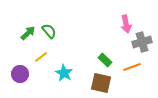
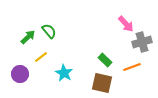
pink arrow: rotated 30 degrees counterclockwise
green arrow: moved 4 px down
brown square: moved 1 px right
